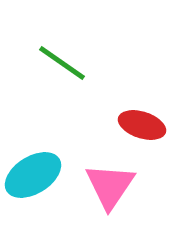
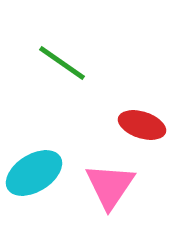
cyan ellipse: moved 1 px right, 2 px up
